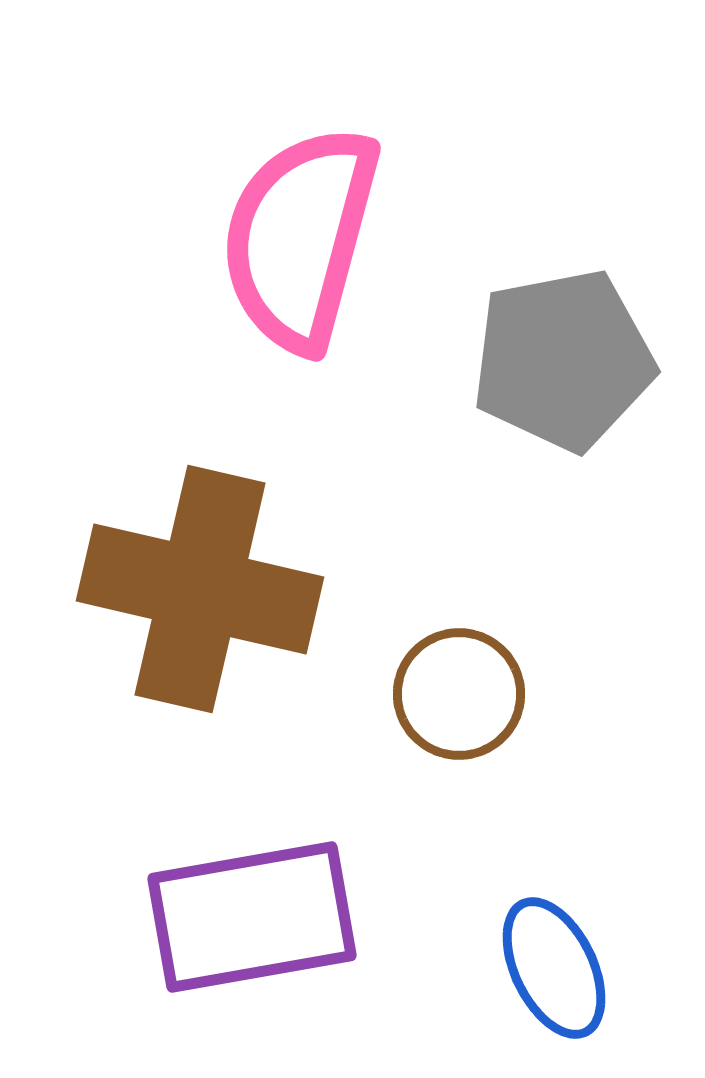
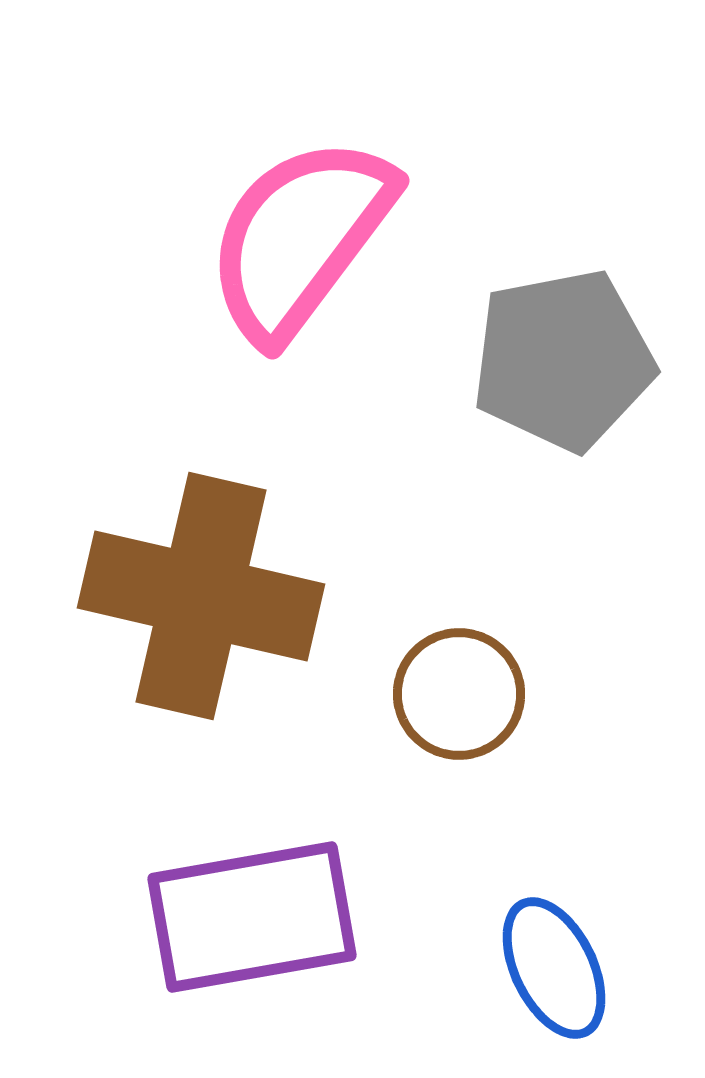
pink semicircle: rotated 22 degrees clockwise
brown cross: moved 1 px right, 7 px down
